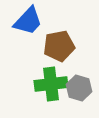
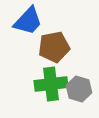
brown pentagon: moved 5 px left, 1 px down
gray hexagon: moved 1 px down
